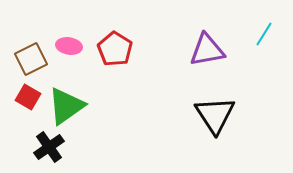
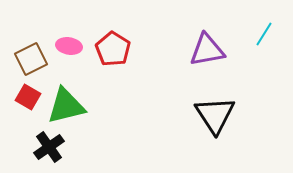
red pentagon: moved 2 px left
green triangle: rotated 21 degrees clockwise
